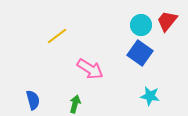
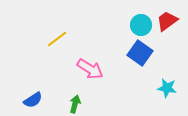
red trapezoid: rotated 15 degrees clockwise
yellow line: moved 3 px down
cyan star: moved 17 px right, 8 px up
blue semicircle: rotated 72 degrees clockwise
